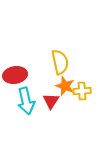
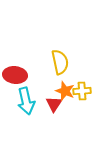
red ellipse: rotated 15 degrees clockwise
orange star: moved 5 px down
red triangle: moved 3 px right, 3 px down
